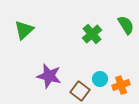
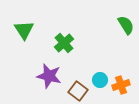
green triangle: rotated 20 degrees counterclockwise
green cross: moved 28 px left, 9 px down
cyan circle: moved 1 px down
brown square: moved 2 px left
